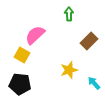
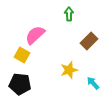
cyan arrow: moved 1 px left
